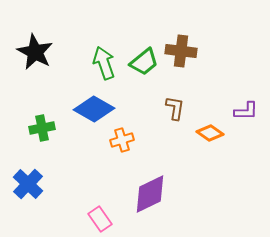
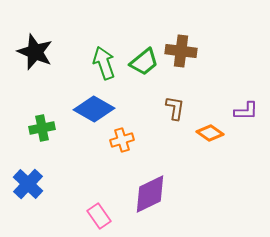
black star: rotated 6 degrees counterclockwise
pink rectangle: moved 1 px left, 3 px up
